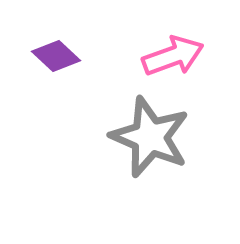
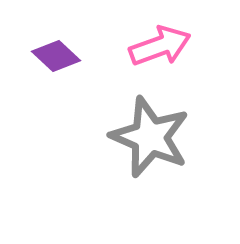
pink arrow: moved 13 px left, 10 px up
